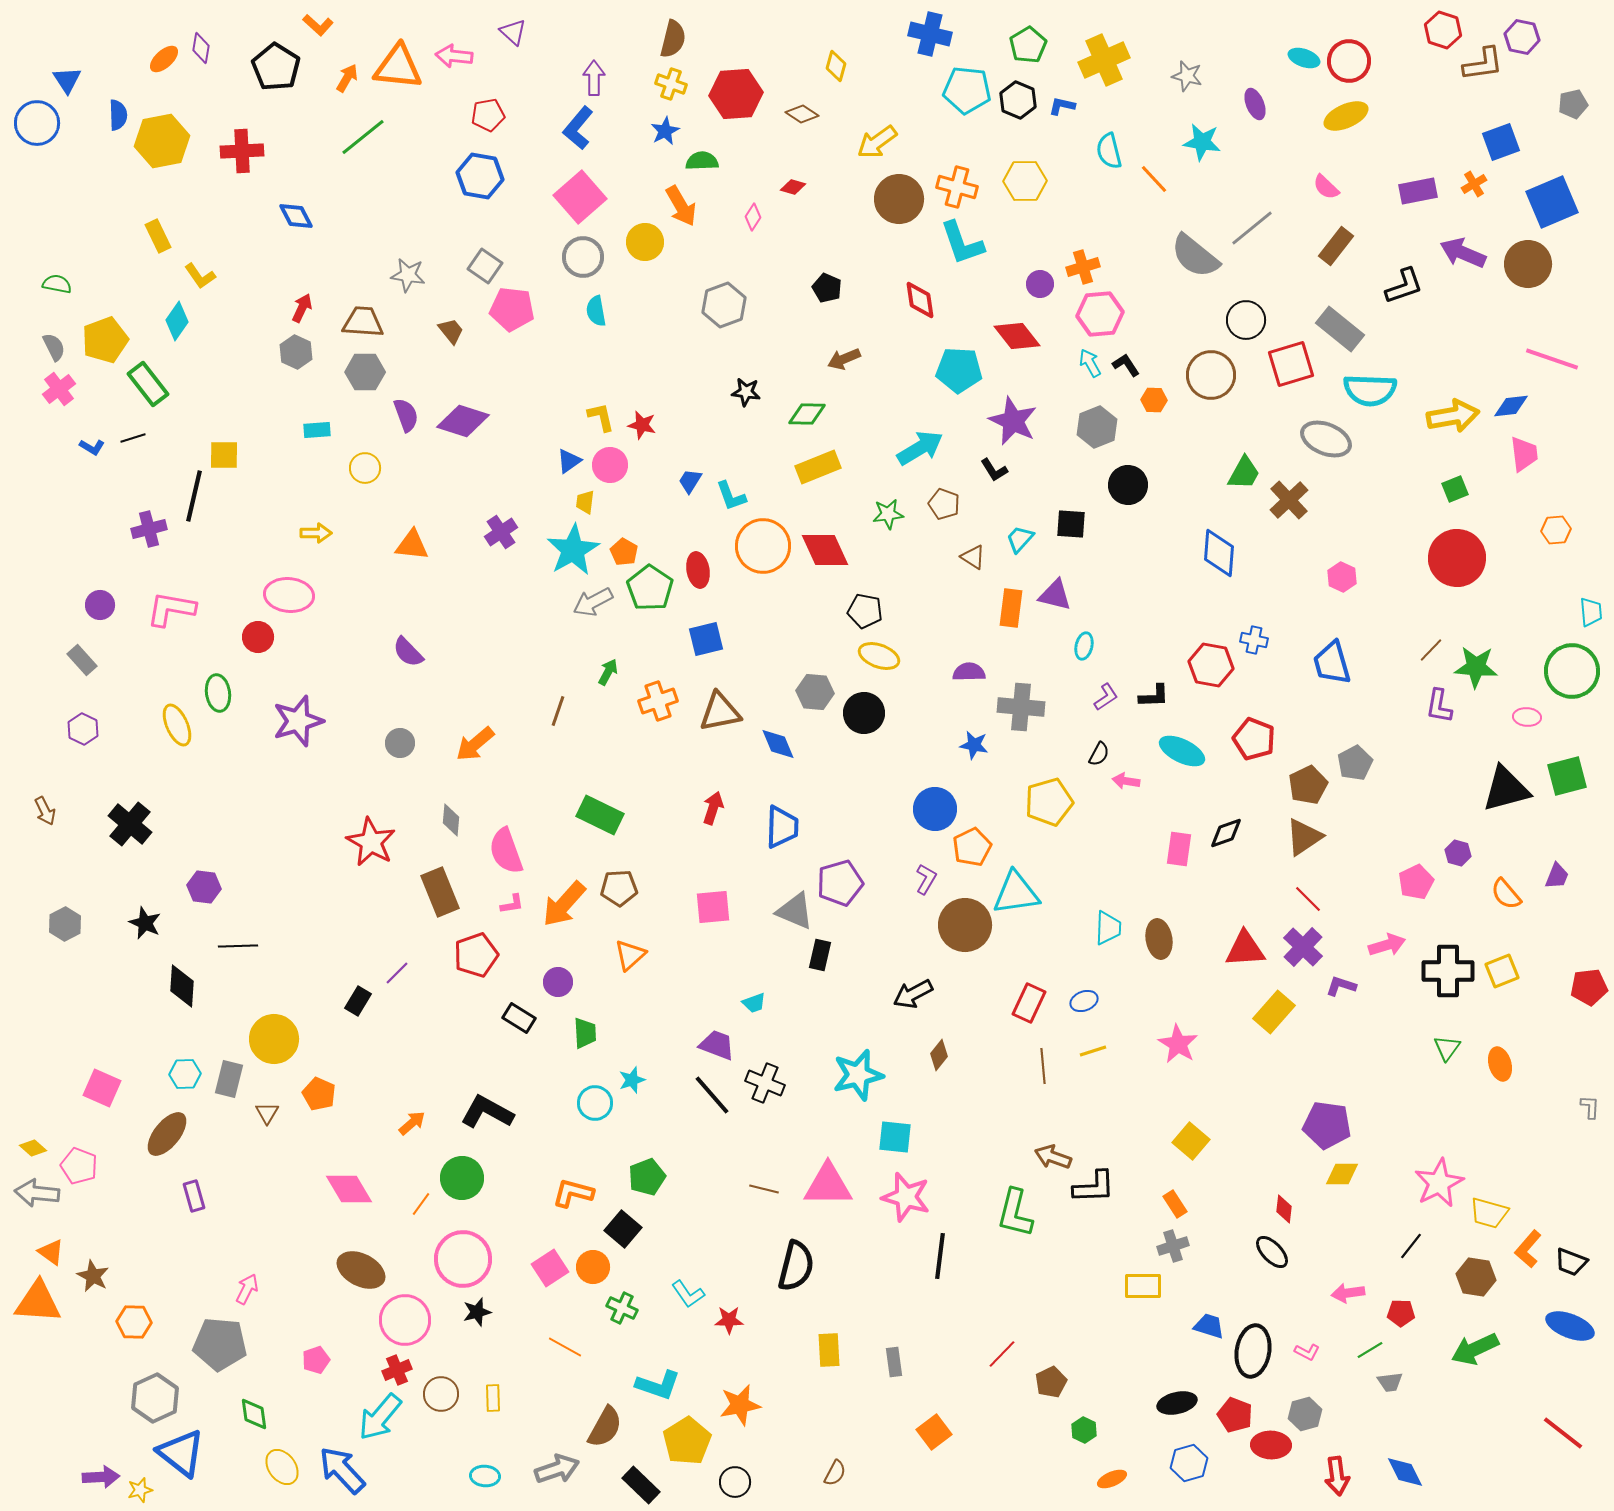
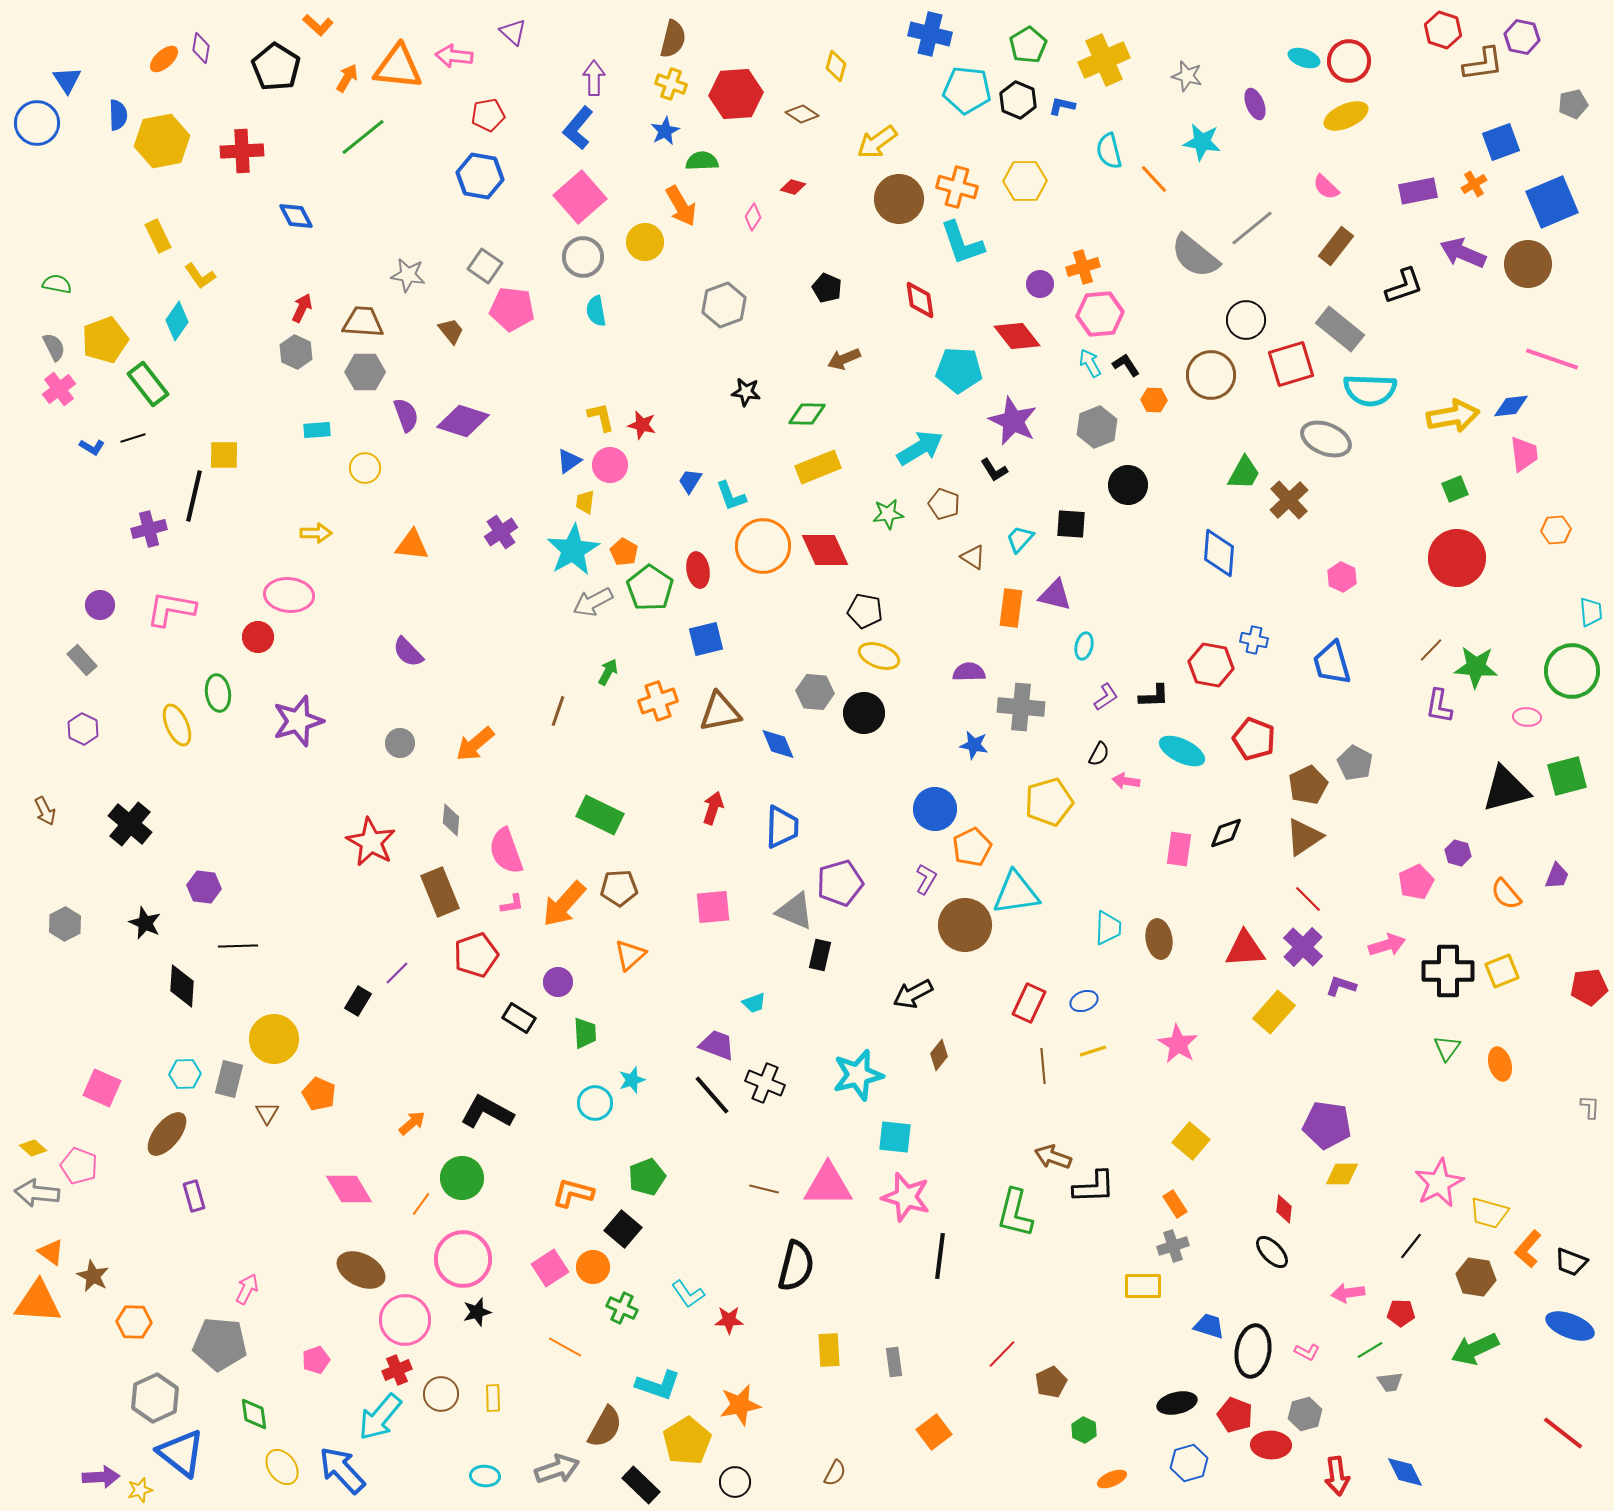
gray pentagon at (1355, 763): rotated 16 degrees counterclockwise
